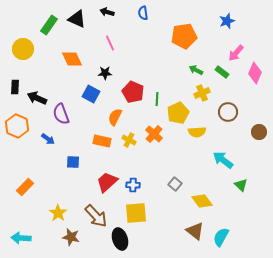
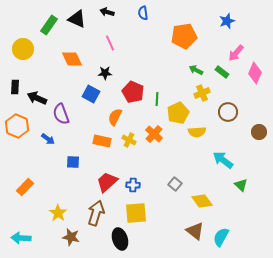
brown arrow at (96, 216): moved 3 px up; rotated 120 degrees counterclockwise
